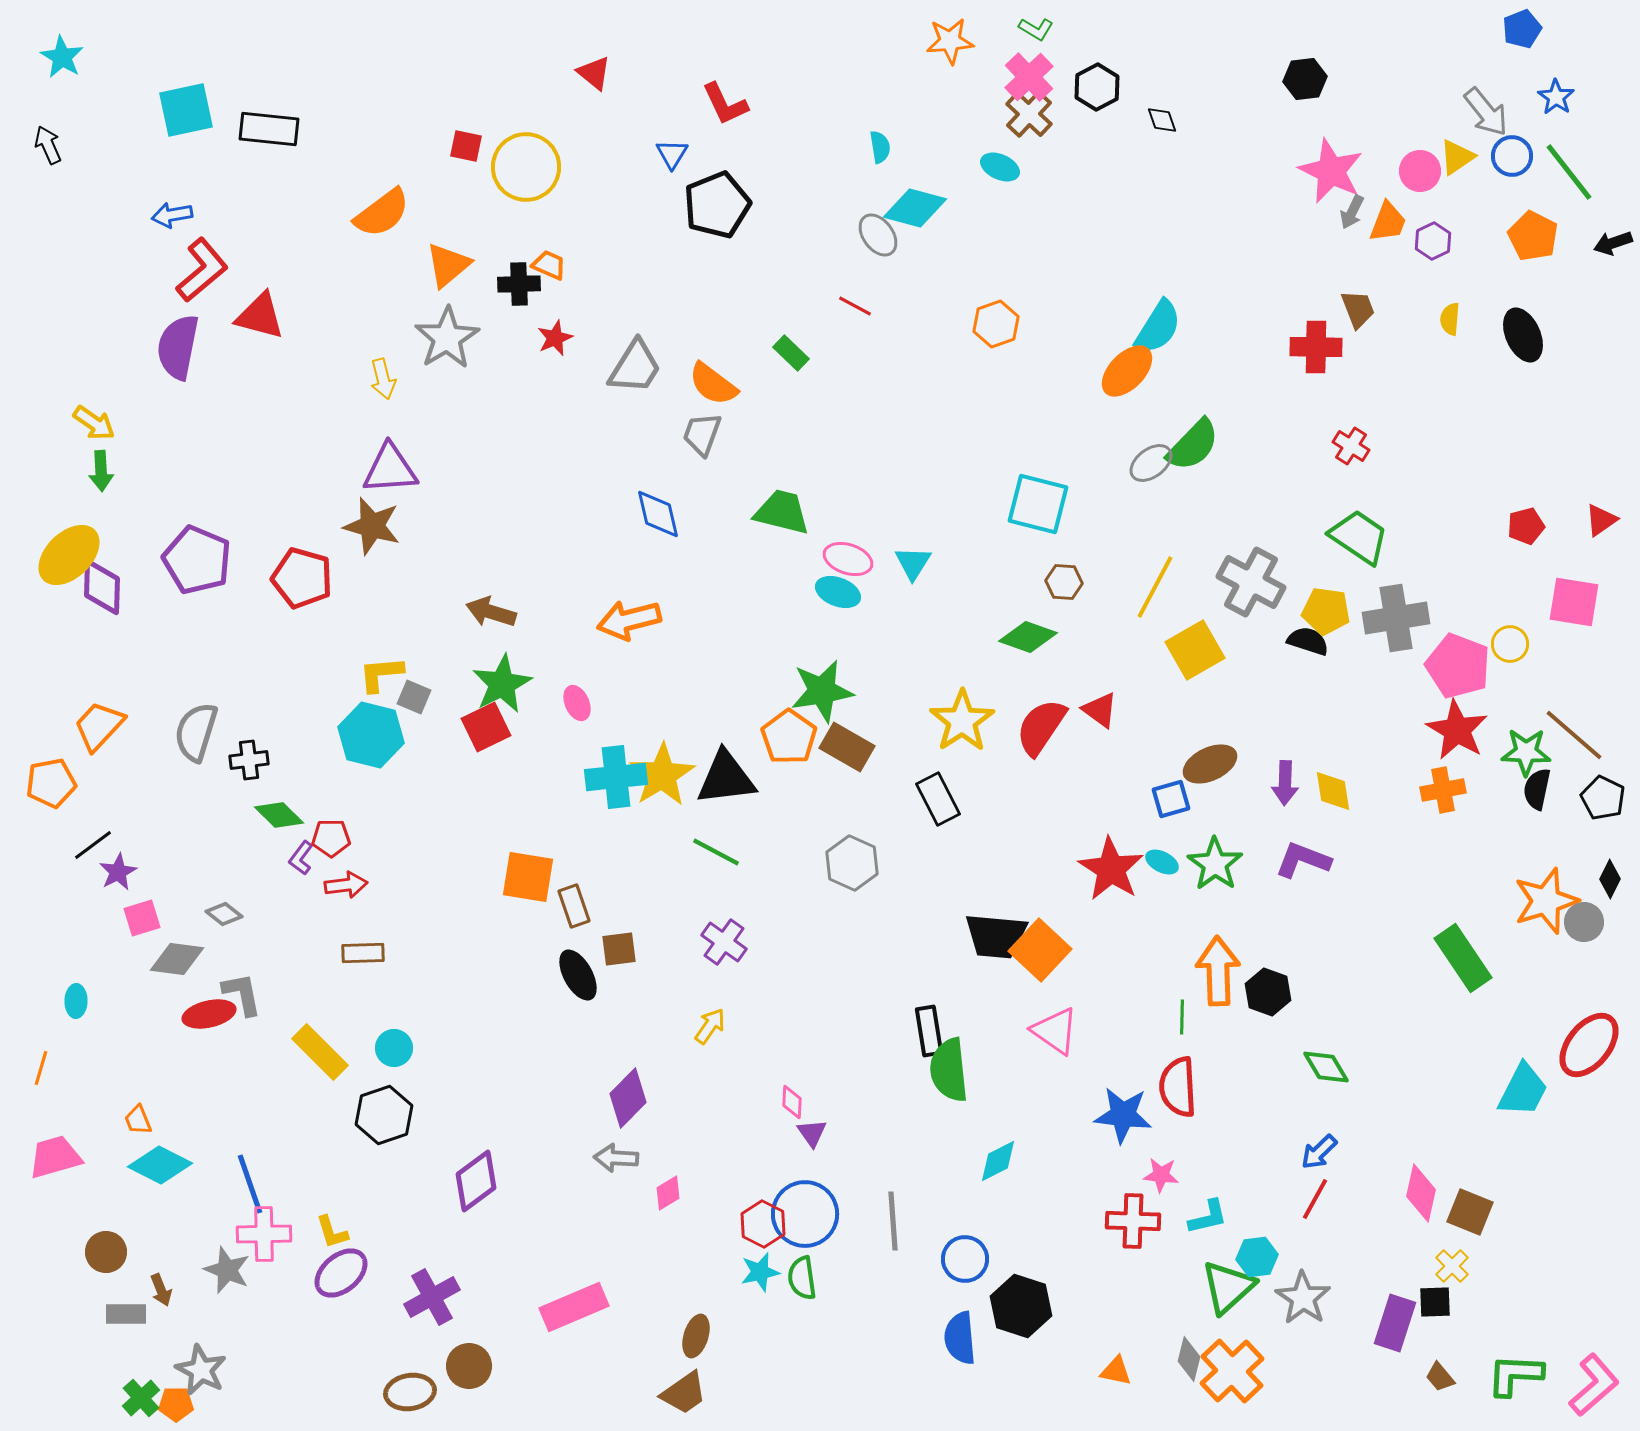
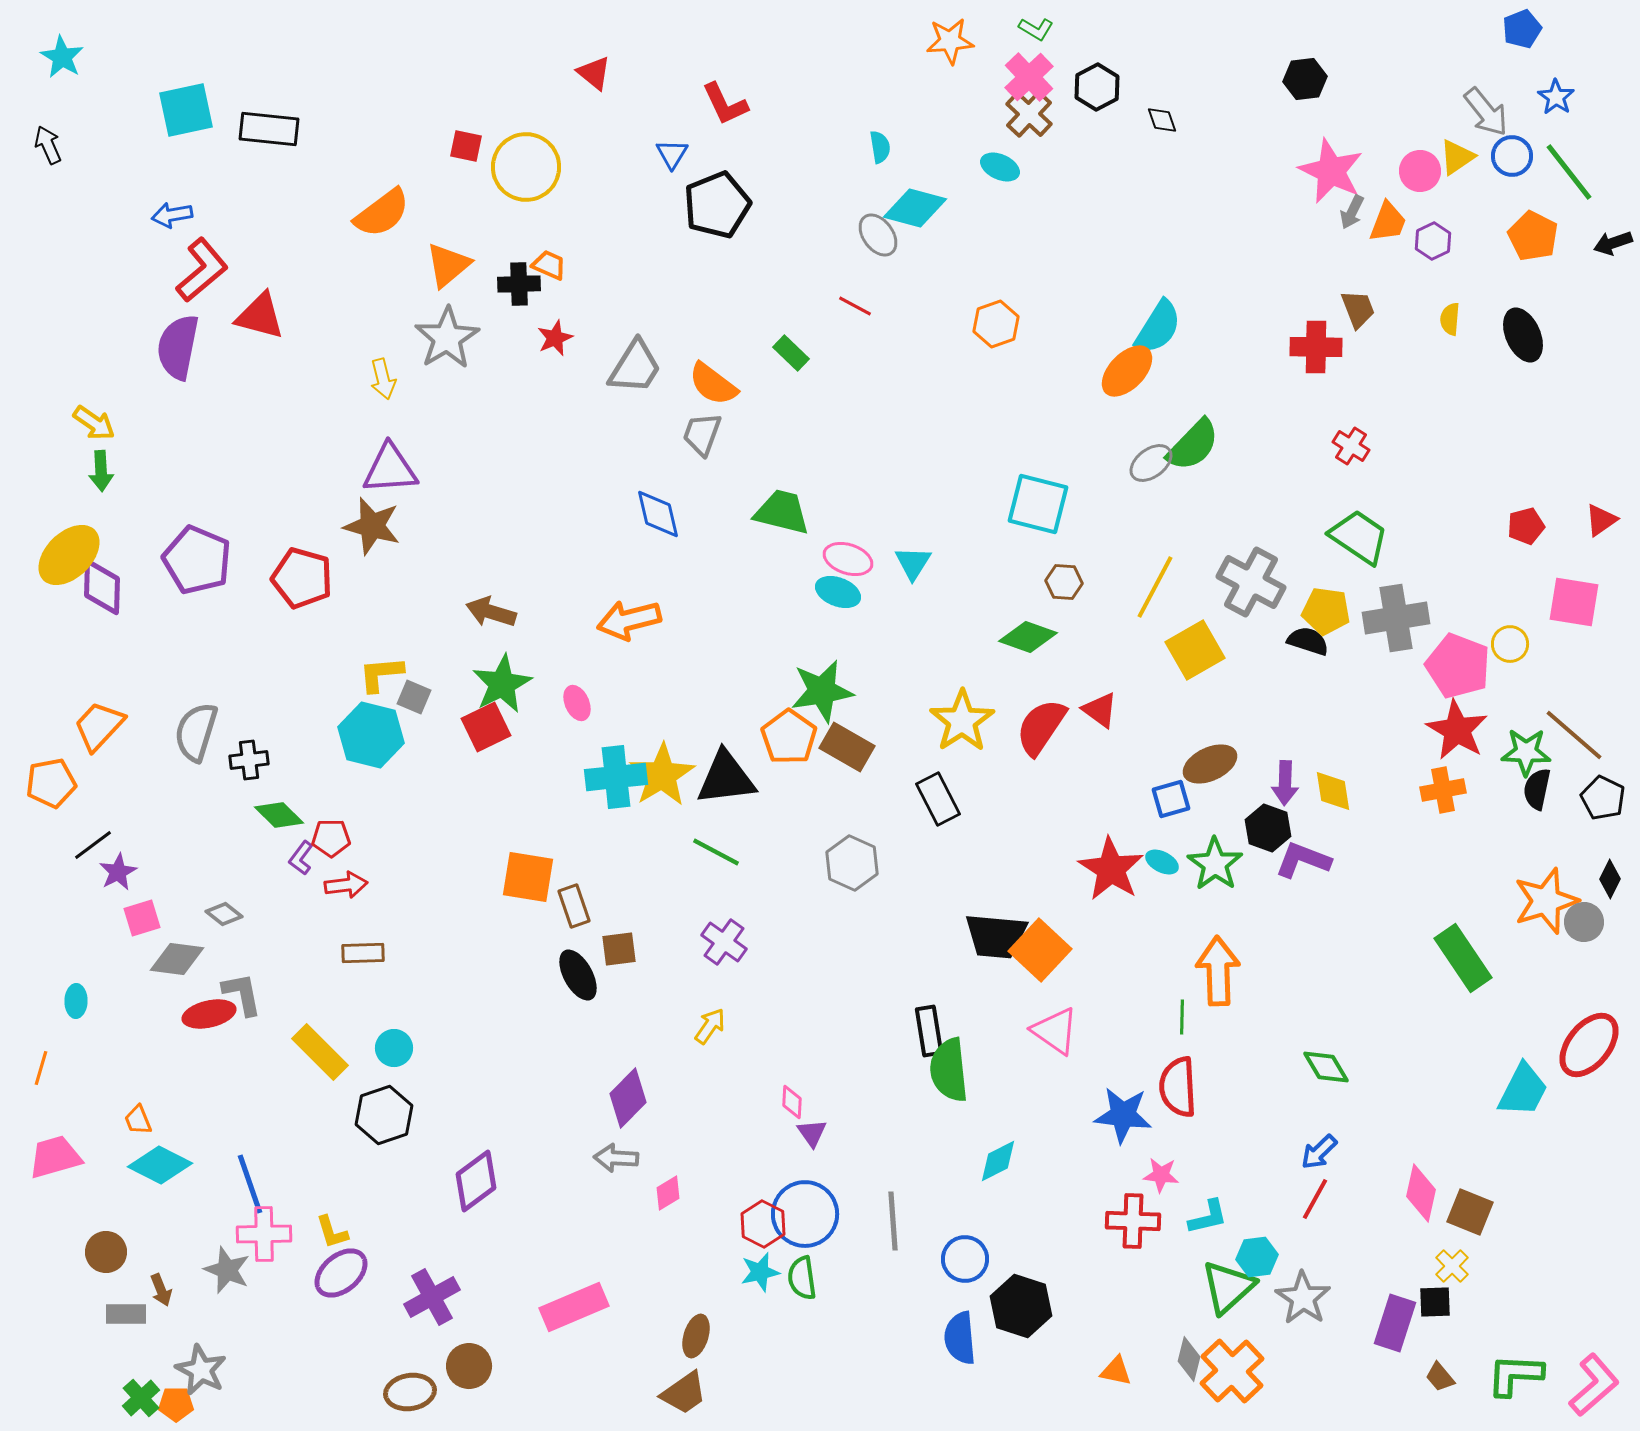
black hexagon at (1268, 992): moved 164 px up
